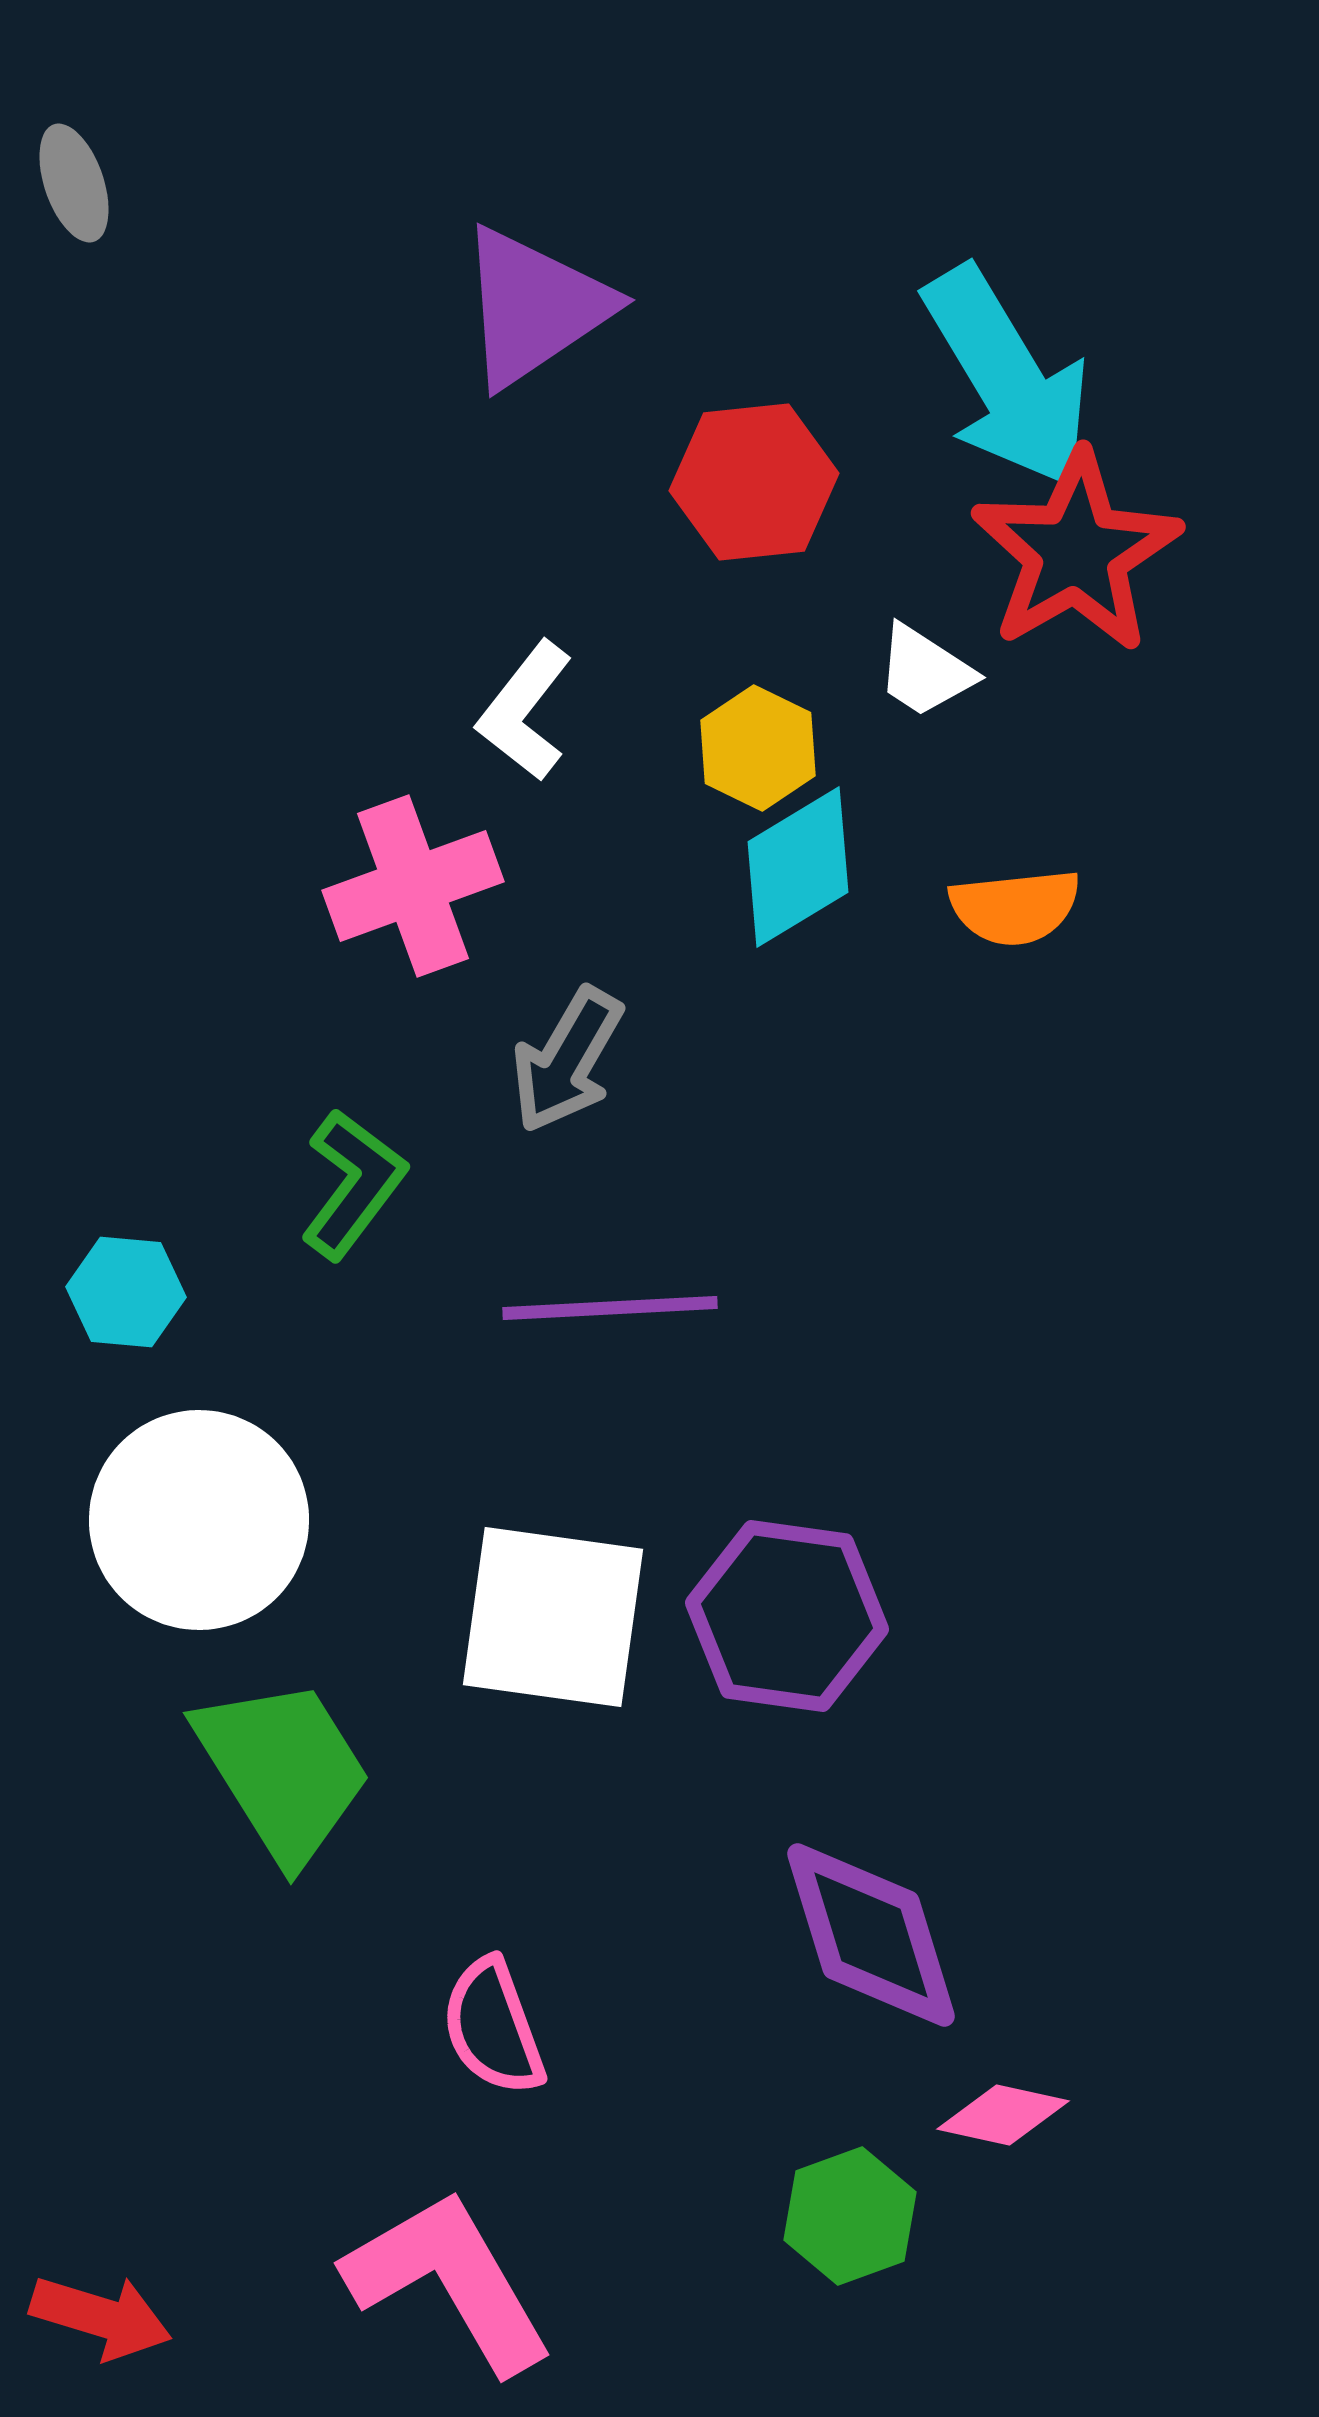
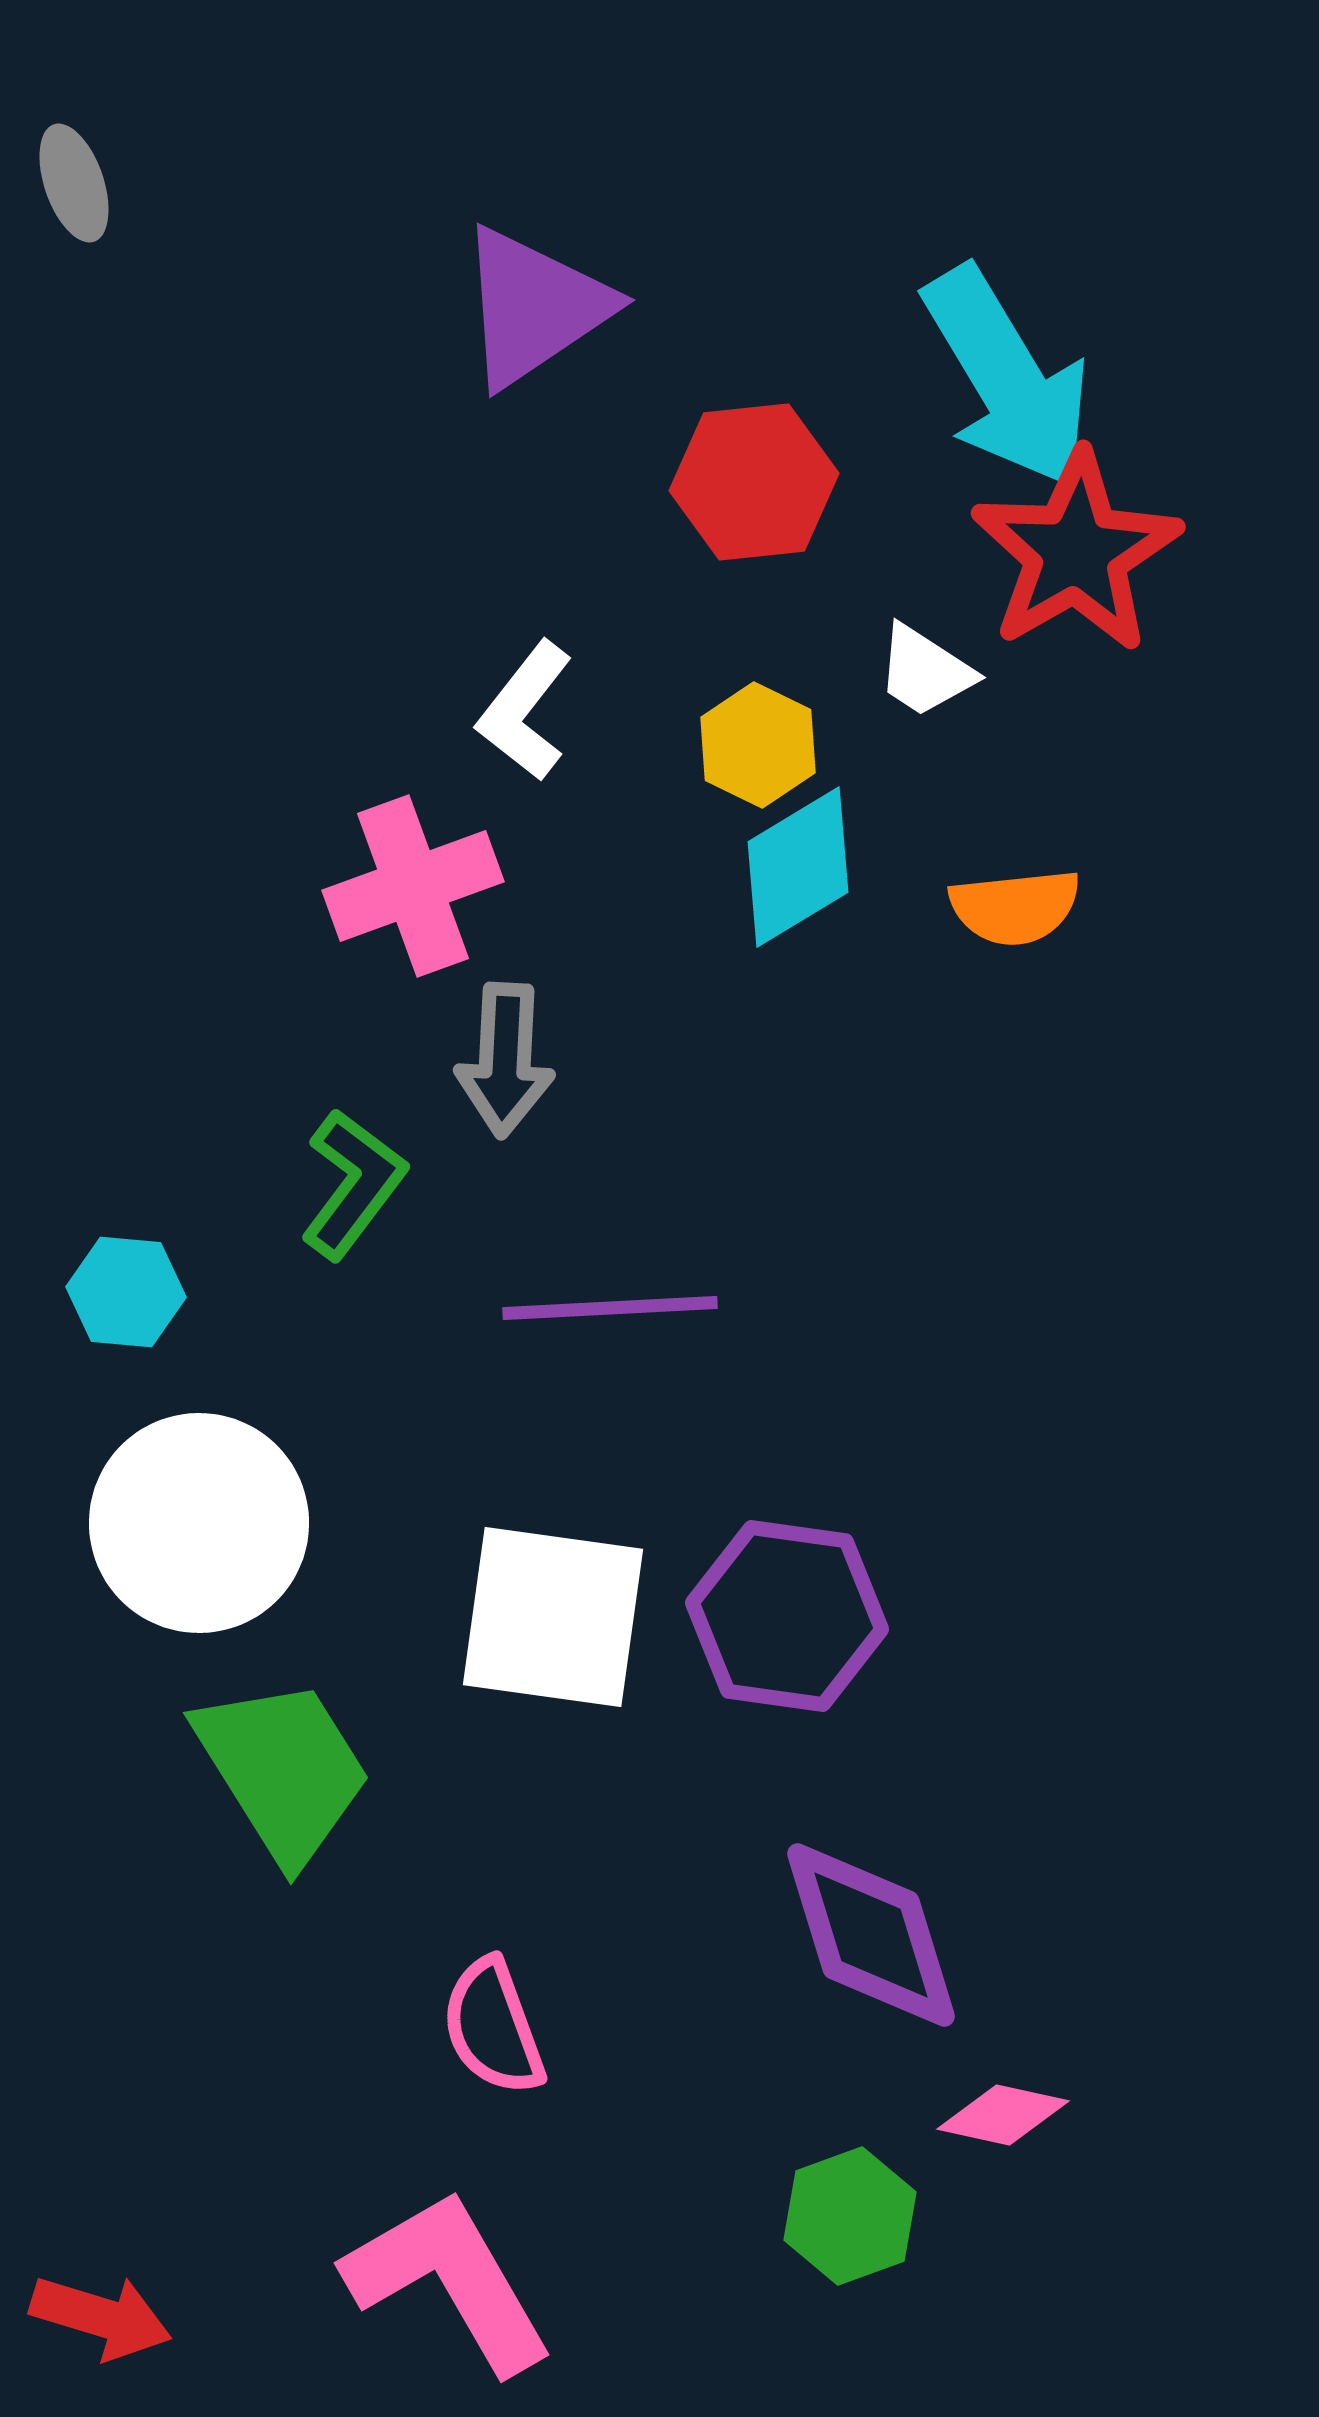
yellow hexagon: moved 3 px up
gray arrow: moved 62 px left; rotated 27 degrees counterclockwise
white circle: moved 3 px down
